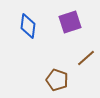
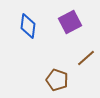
purple square: rotated 10 degrees counterclockwise
